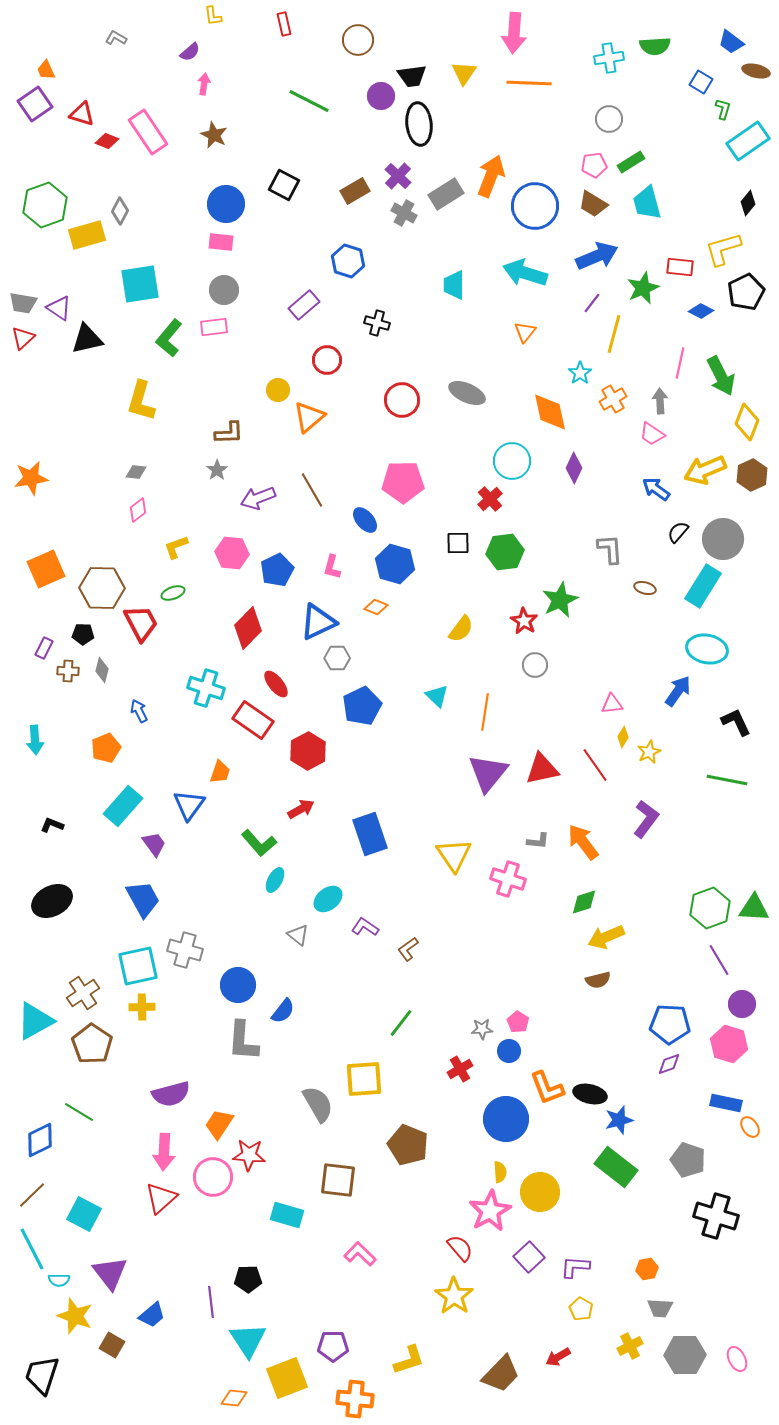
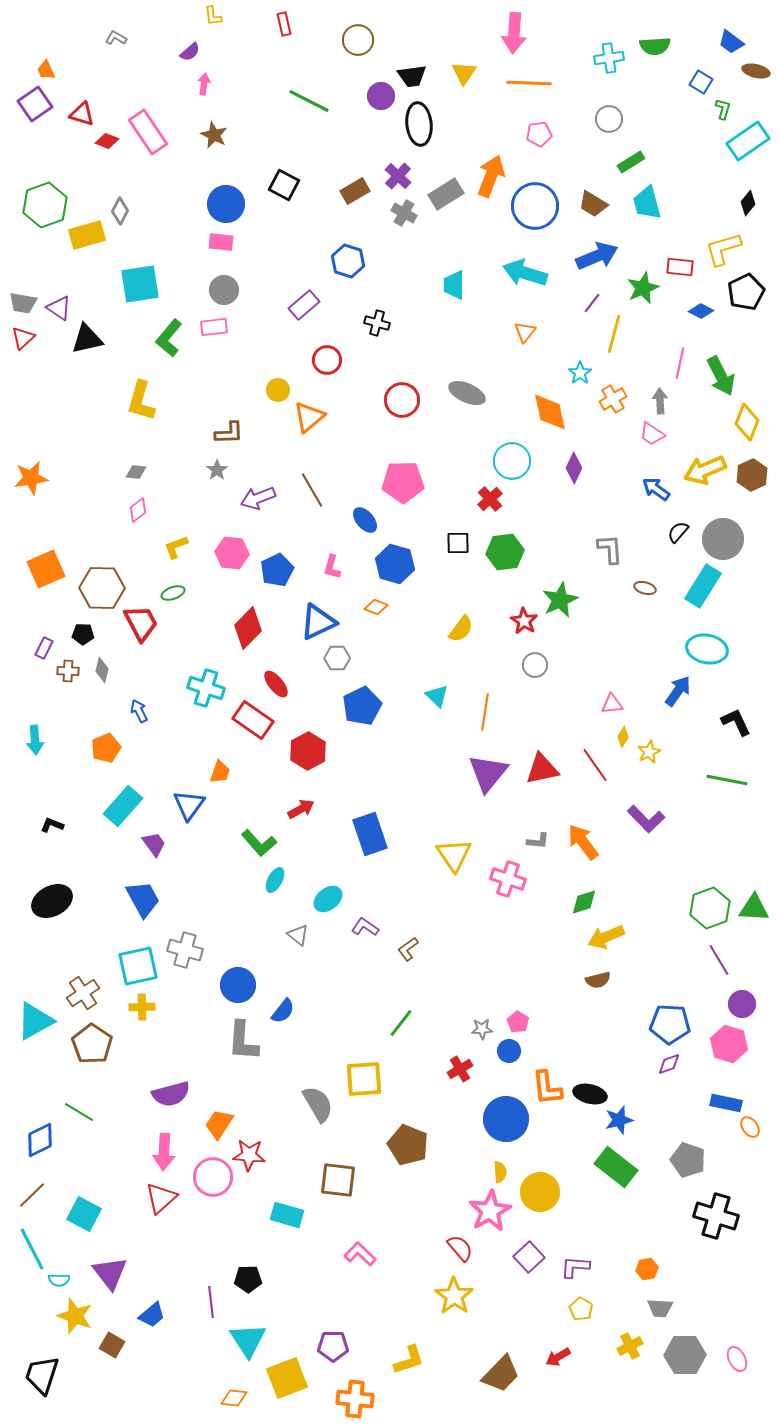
pink pentagon at (594, 165): moved 55 px left, 31 px up
purple L-shape at (646, 819): rotated 99 degrees clockwise
orange L-shape at (547, 1088): rotated 15 degrees clockwise
